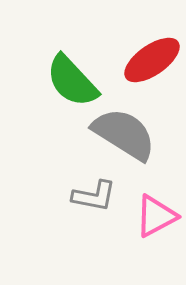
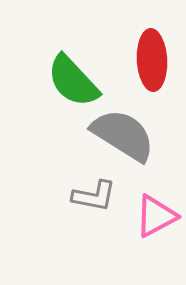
red ellipse: rotated 58 degrees counterclockwise
green semicircle: moved 1 px right
gray semicircle: moved 1 px left, 1 px down
